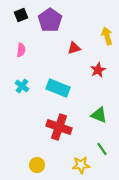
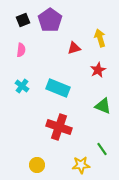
black square: moved 2 px right, 5 px down
yellow arrow: moved 7 px left, 2 px down
green triangle: moved 4 px right, 9 px up
